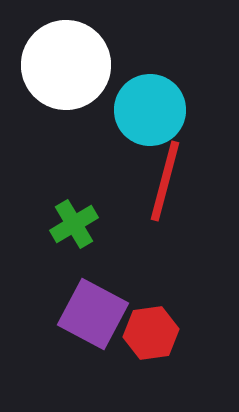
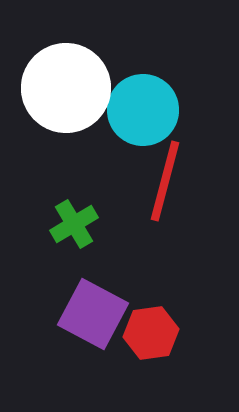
white circle: moved 23 px down
cyan circle: moved 7 px left
